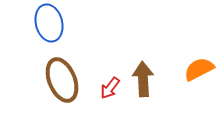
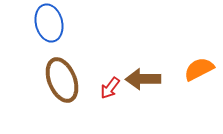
brown arrow: rotated 88 degrees counterclockwise
